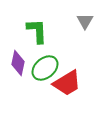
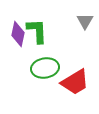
purple diamond: moved 29 px up
green ellipse: rotated 32 degrees clockwise
red trapezoid: moved 8 px right, 1 px up
